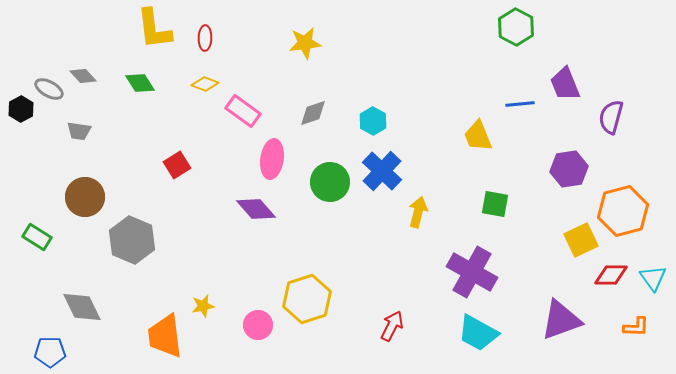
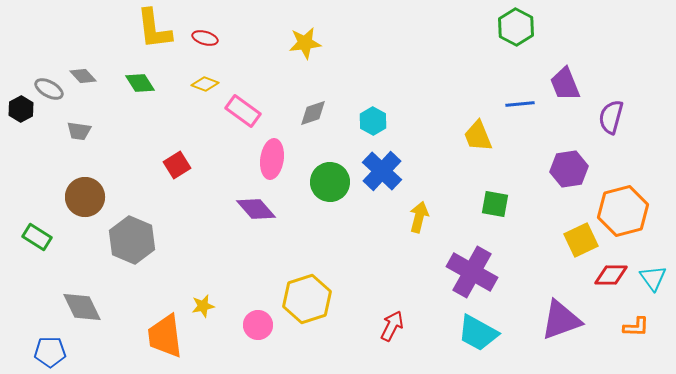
red ellipse at (205, 38): rotated 75 degrees counterclockwise
yellow arrow at (418, 212): moved 1 px right, 5 px down
